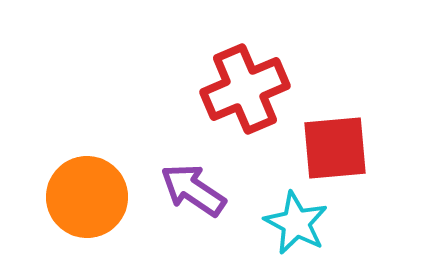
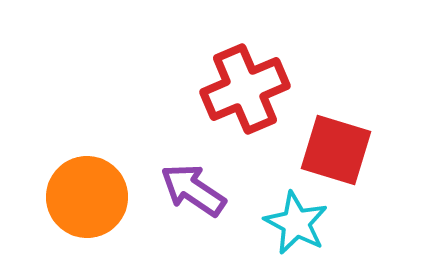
red square: moved 1 px right, 2 px down; rotated 22 degrees clockwise
